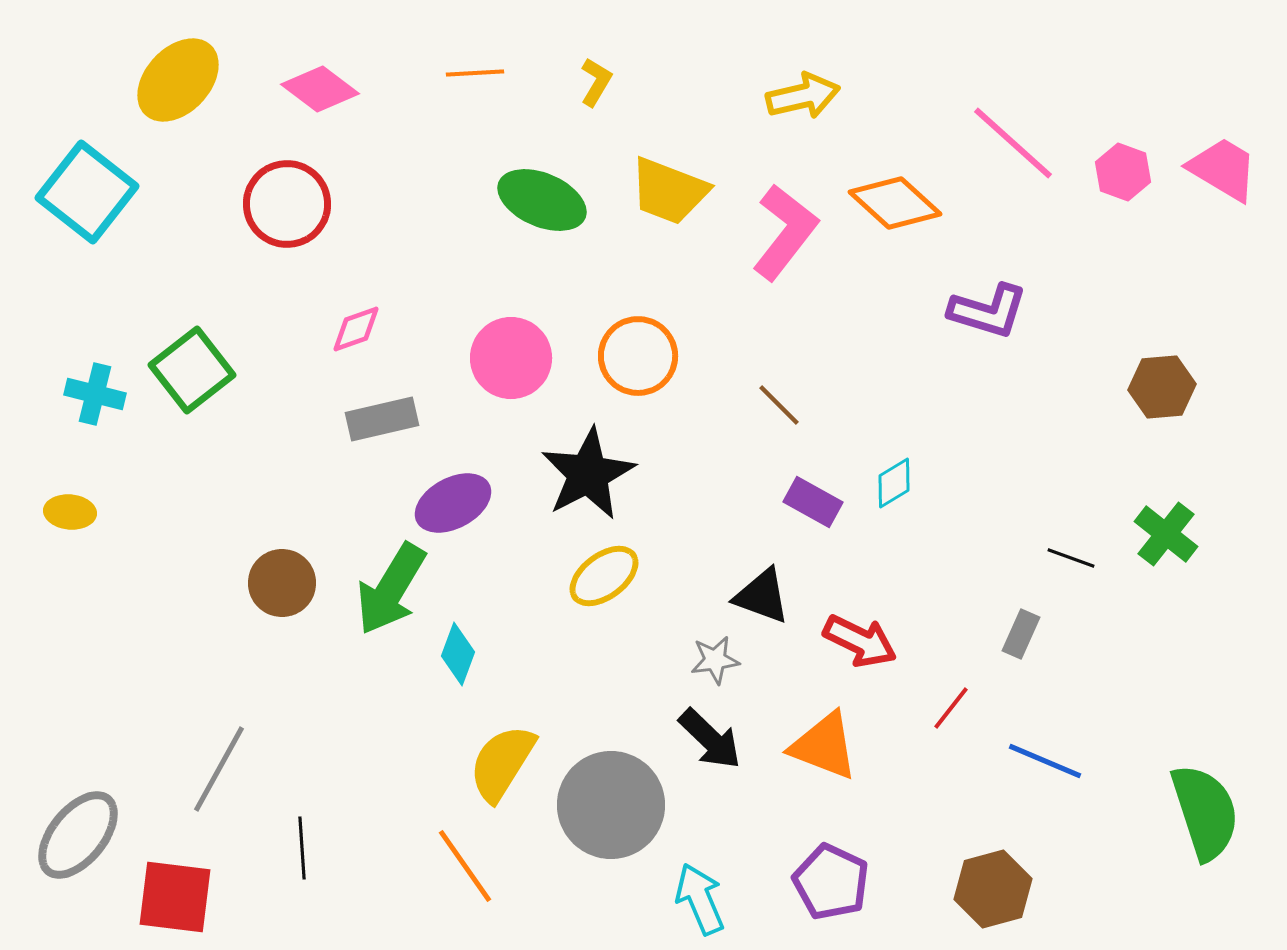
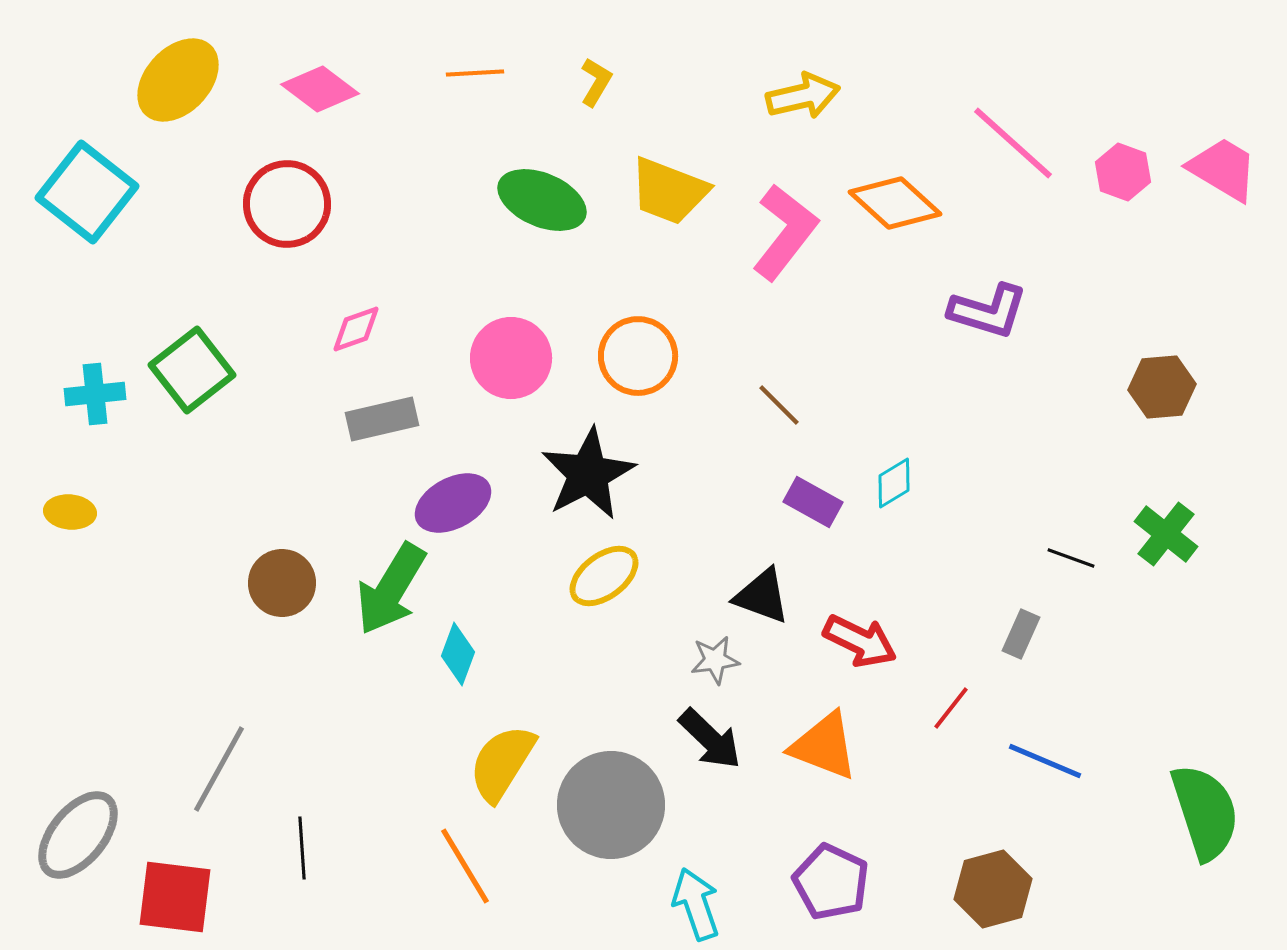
cyan cross at (95, 394): rotated 20 degrees counterclockwise
orange line at (465, 866): rotated 4 degrees clockwise
cyan arrow at (700, 899): moved 4 px left, 5 px down; rotated 4 degrees clockwise
